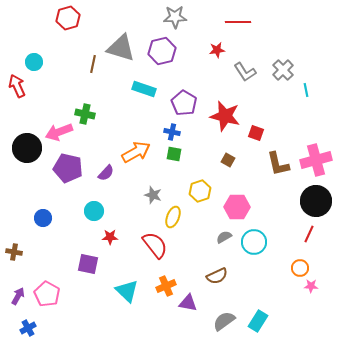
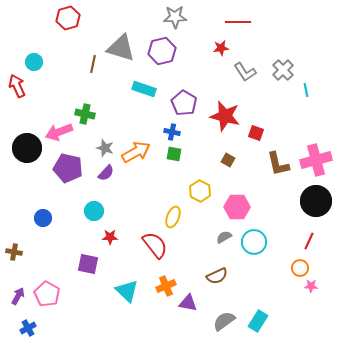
red star at (217, 50): moved 4 px right, 2 px up
yellow hexagon at (200, 191): rotated 15 degrees counterclockwise
gray star at (153, 195): moved 48 px left, 47 px up
red line at (309, 234): moved 7 px down
